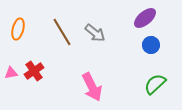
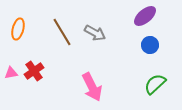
purple ellipse: moved 2 px up
gray arrow: rotated 10 degrees counterclockwise
blue circle: moved 1 px left
